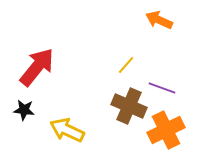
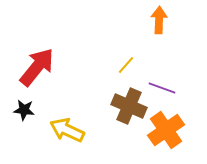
orange arrow: rotated 68 degrees clockwise
orange cross: rotated 9 degrees counterclockwise
